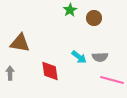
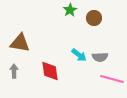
cyan arrow: moved 2 px up
gray arrow: moved 4 px right, 2 px up
pink line: moved 1 px up
